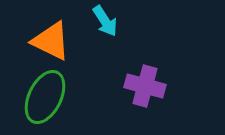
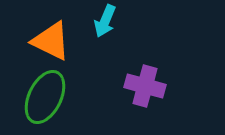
cyan arrow: rotated 56 degrees clockwise
